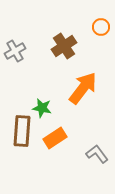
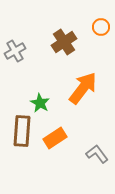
brown cross: moved 4 px up
green star: moved 2 px left, 5 px up; rotated 18 degrees clockwise
